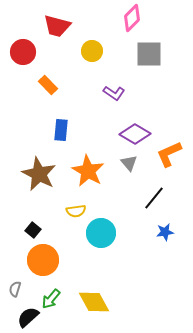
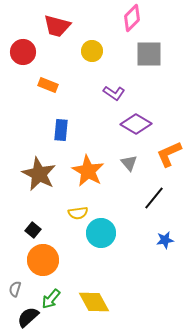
orange rectangle: rotated 24 degrees counterclockwise
purple diamond: moved 1 px right, 10 px up
yellow semicircle: moved 2 px right, 2 px down
blue star: moved 8 px down
